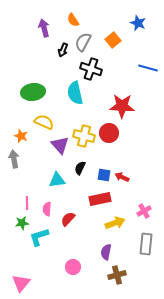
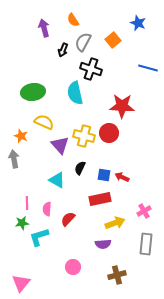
cyan triangle: rotated 36 degrees clockwise
purple semicircle: moved 3 px left, 8 px up; rotated 105 degrees counterclockwise
